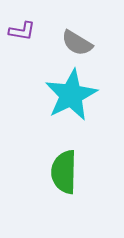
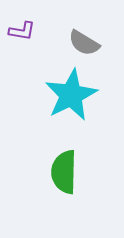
gray semicircle: moved 7 px right
